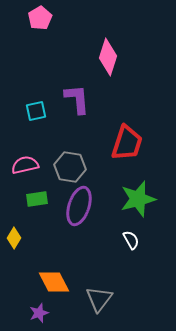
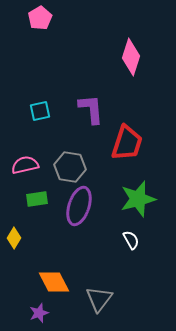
pink diamond: moved 23 px right
purple L-shape: moved 14 px right, 10 px down
cyan square: moved 4 px right
